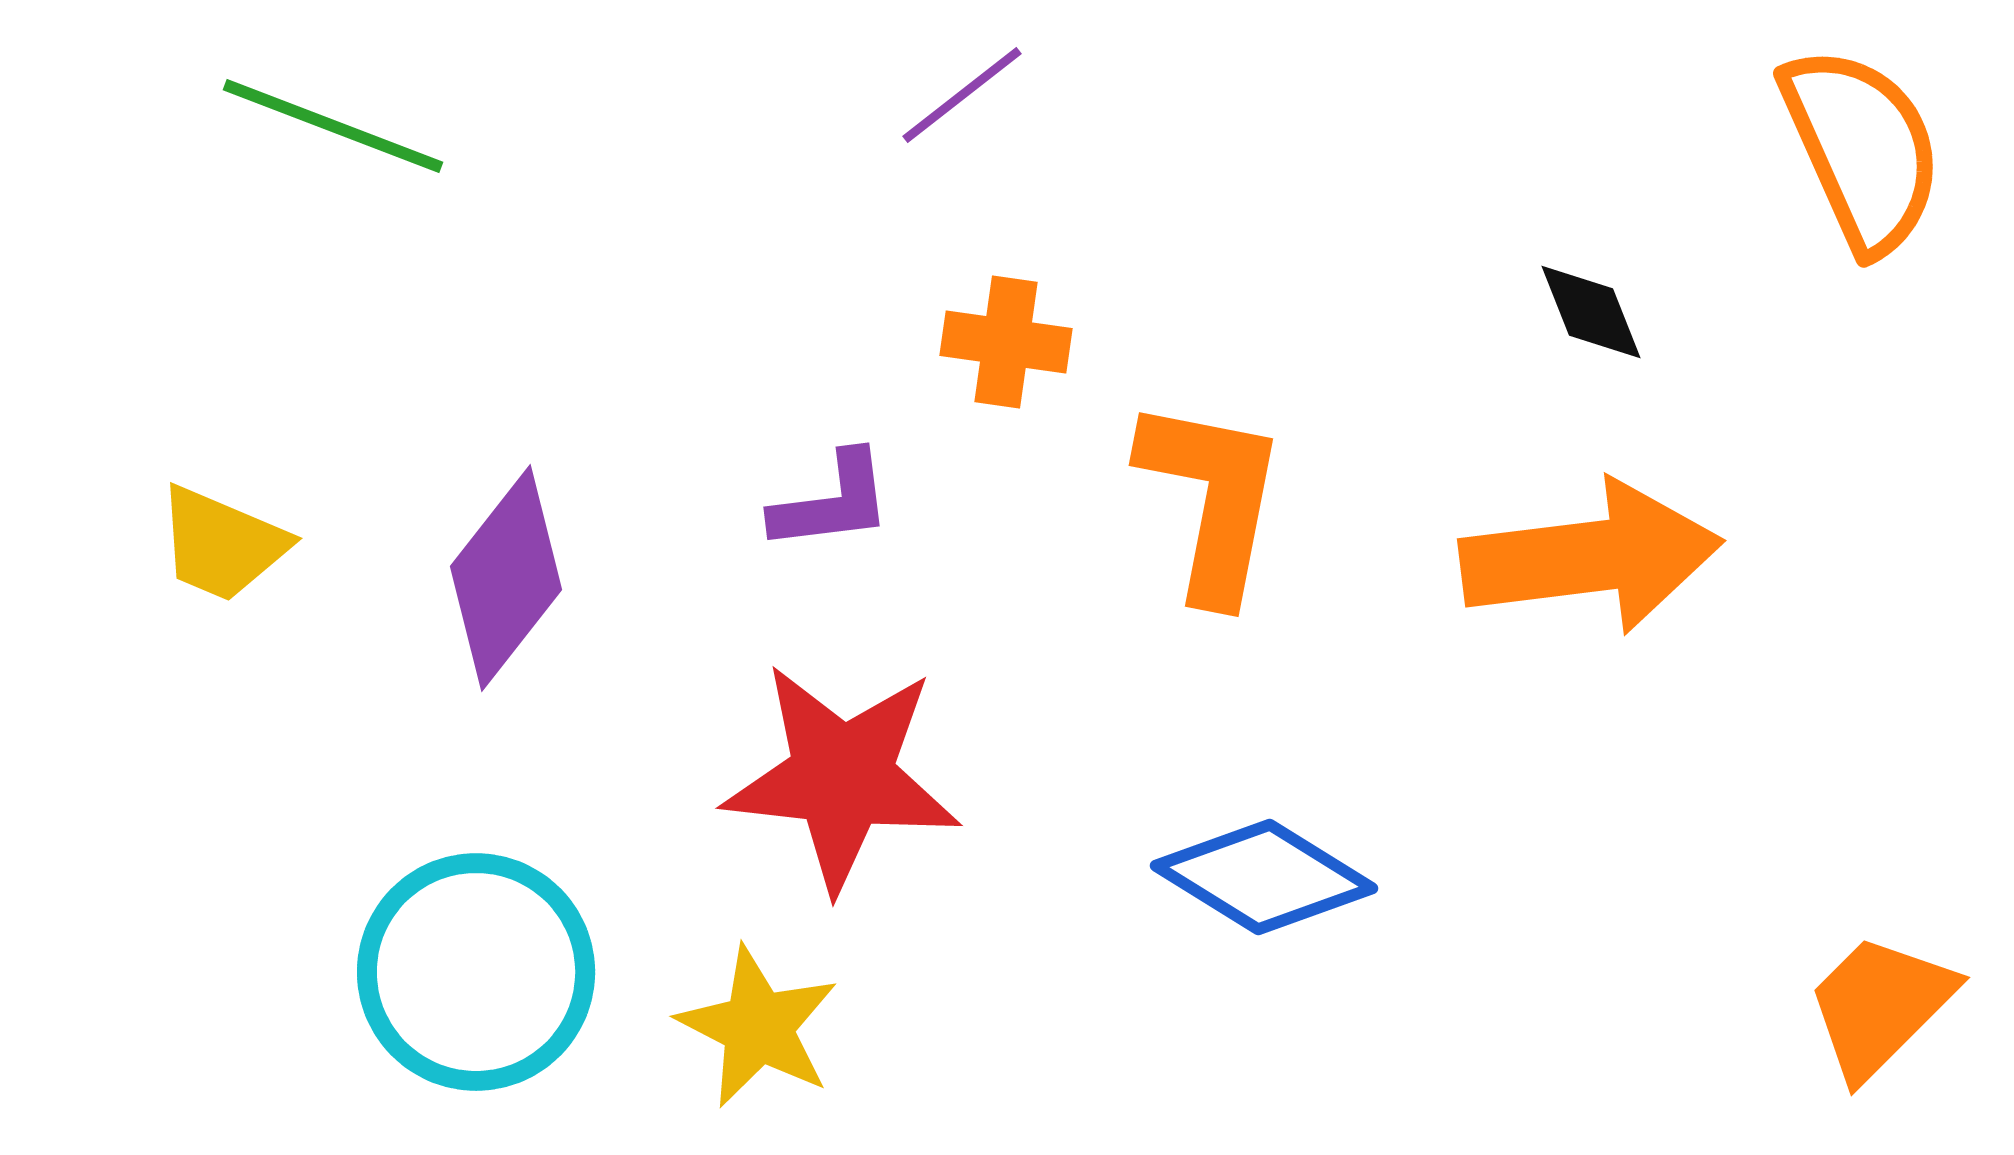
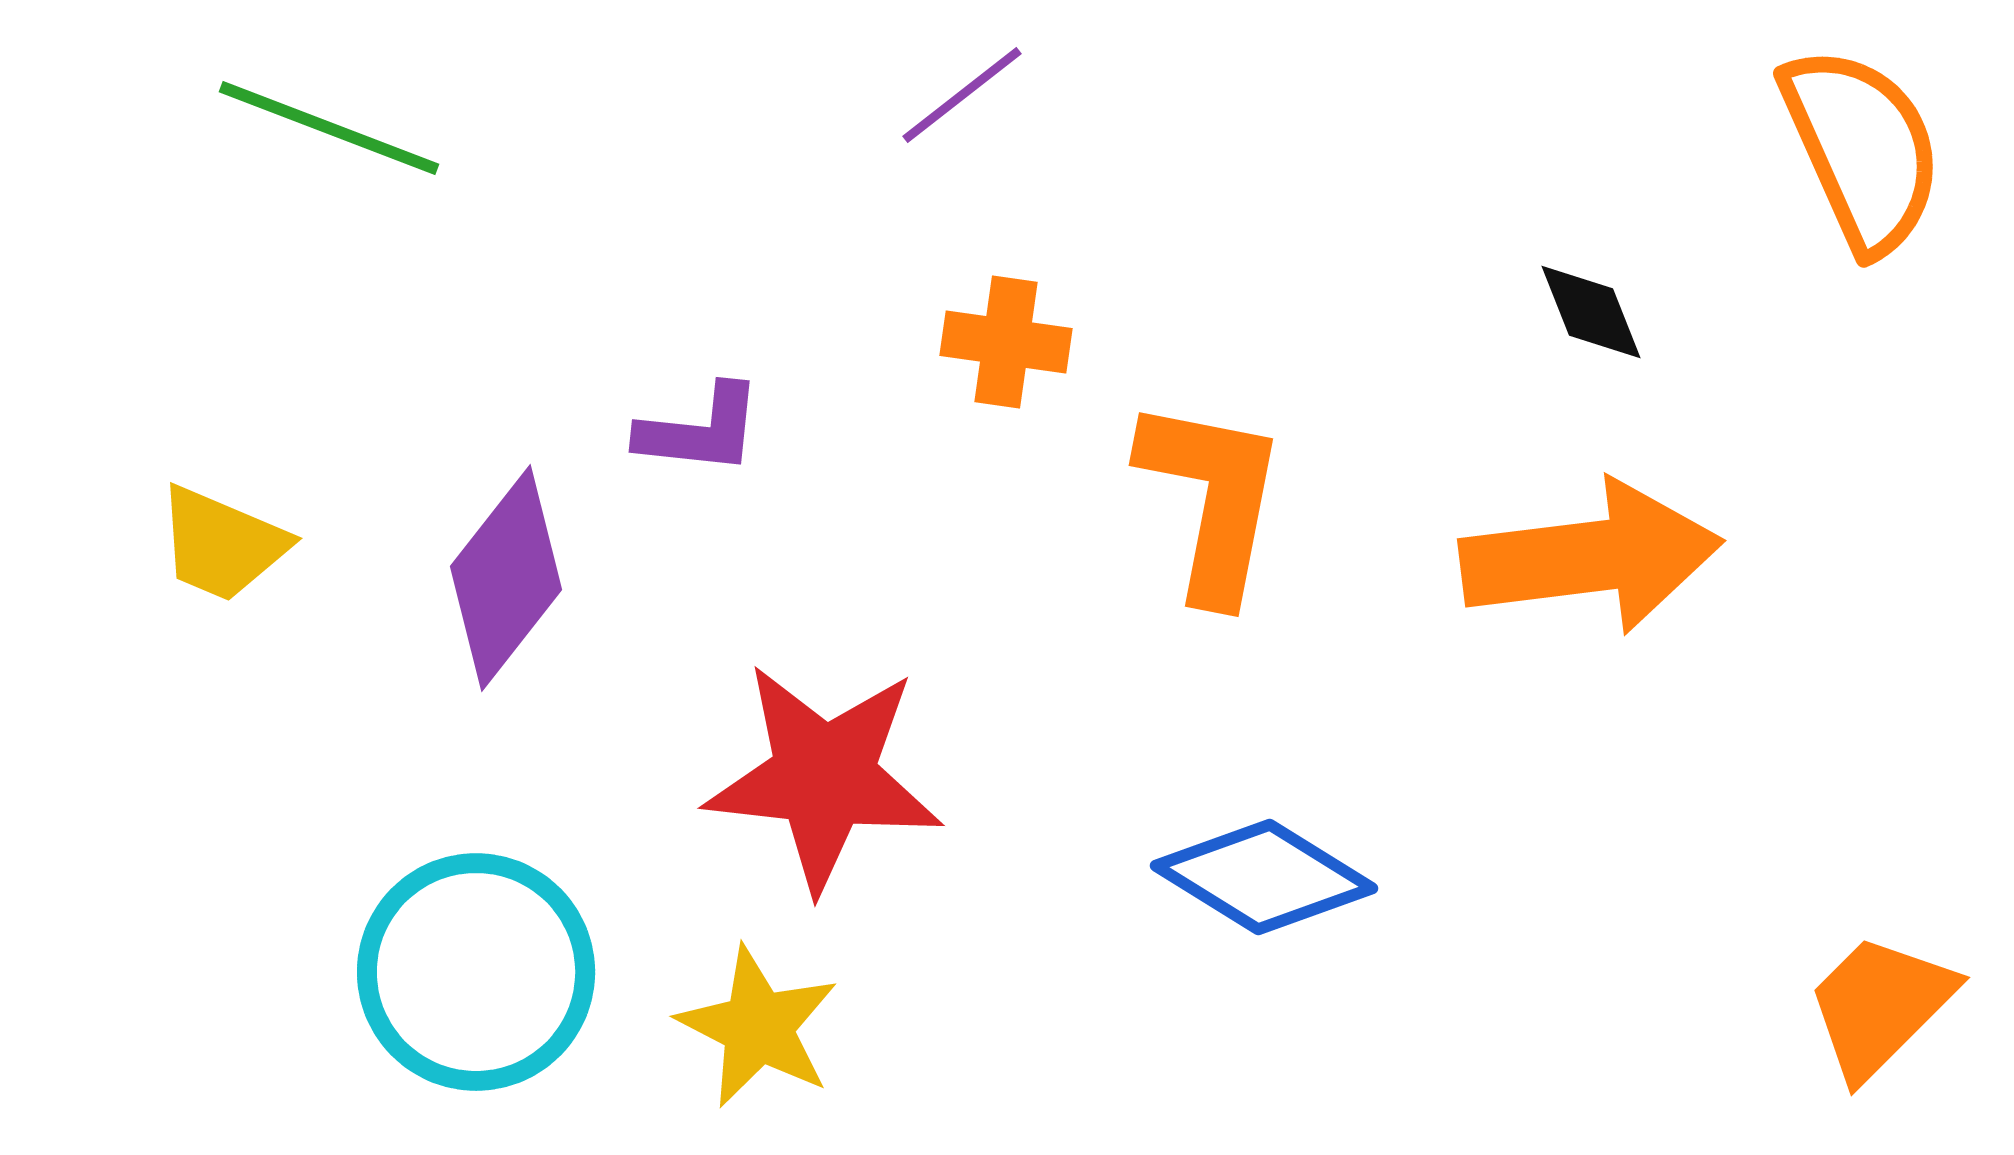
green line: moved 4 px left, 2 px down
purple L-shape: moved 132 px left, 72 px up; rotated 13 degrees clockwise
red star: moved 18 px left
